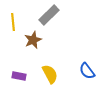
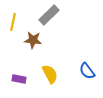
yellow line: rotated 18 degrees clockwise
brown star: rotated 30 degrees clockwise
purple rectangle: moved 3 px down
